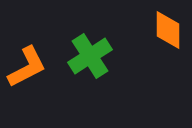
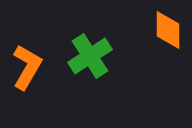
orange L-shape: rotated 33 degrees counterclockwise
